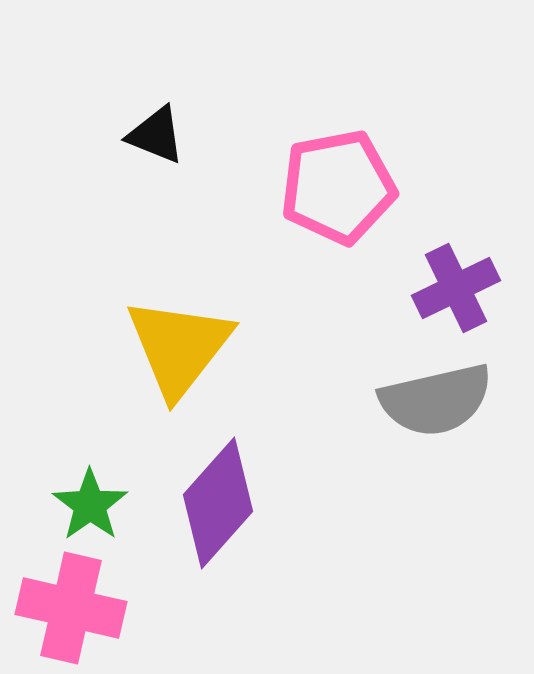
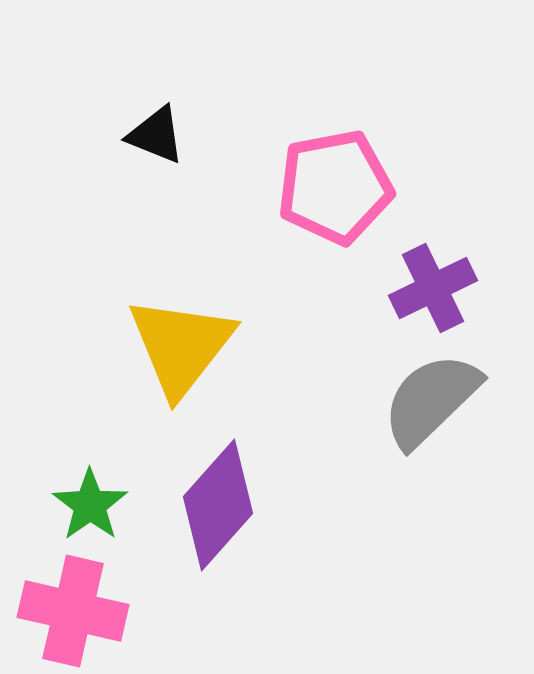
pink pentagon: moved 3 px left
purple cross: moved 23 px left
yellow triangle: moved 2 px right, 1 px up
gray semicircle: moved 5 px left; rotated 149 degrees clockwise
purple diamond: moved 2 px down
pink cross: moved 2 px right, 3 px down
